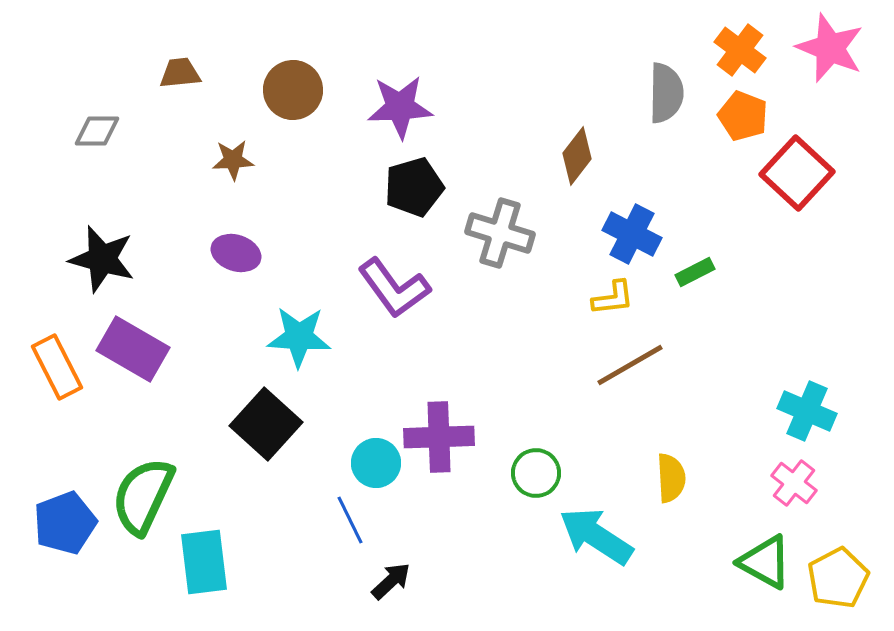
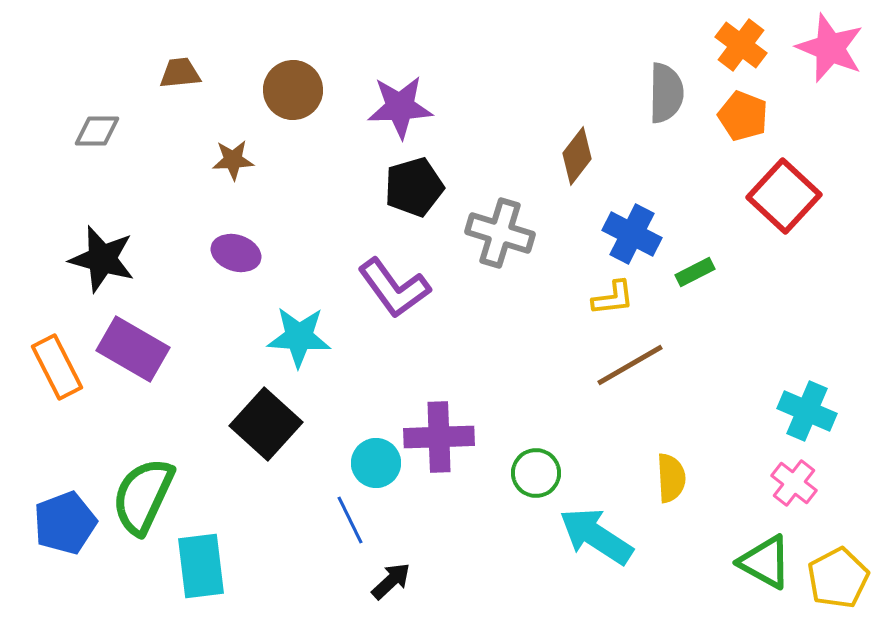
orange cross: moved 1 px right, 5 px up
red square: moved 13 px left, 23 px down
cyan rectangle: moved 3 px left, 4 px down
